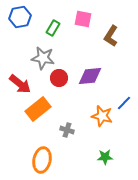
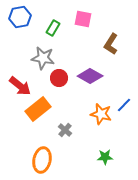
brown L-shape: moved 8 px down
purple diamond: rotated 35 degrees clockwise
red arrow: moved 2 px down
blue line: moved 2 px down
orange star: moved 1 px left, 2 px up
gray cross: moved 2 px left; rotated 24 degrees clockwise
